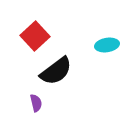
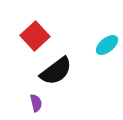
cyan ellipse: rotated 30 degrees counterclockwise
